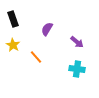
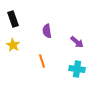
purple semicircle: moved 2 px down; rotated 40 degrees counterclockwise
orange line: moved 6 px right, 4 px down; rotated 24 degrees clockwise
